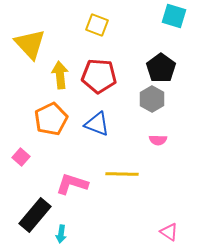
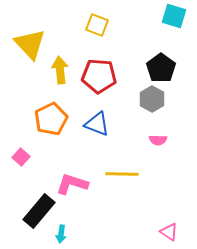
yellow arrow: moved 5 px up
black rectangle: moved 4 px right, 4 px up
